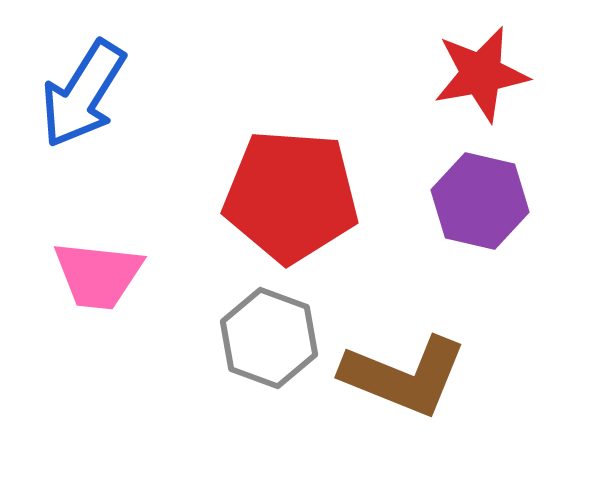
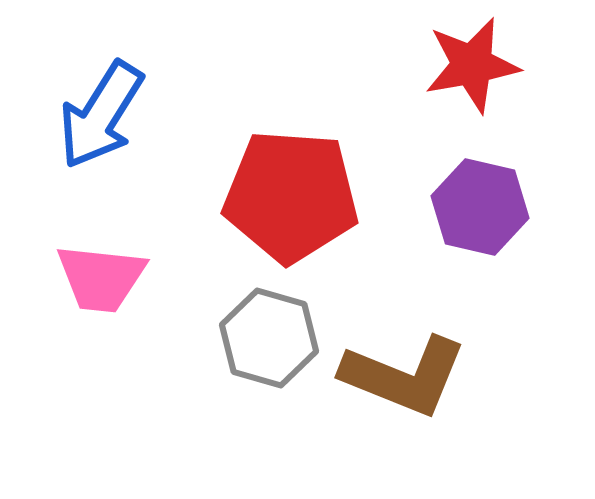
red star: moved 9 px left, 9 px up
blue arrow: moved 18 px right, 21 px down
purple hexagon: moved 6 px down
pink trapezoid: moved 3 px right, 3 px down
gray hexagon: rotated 4 degrees counterclockwise
